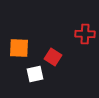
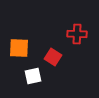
red cross: moved 8 px left
white square: moved 2 px left, 2 px down
